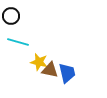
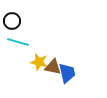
black circle: moved 1 px right, 5 px down
brown triangle: moved 3 px right, 3 px up
